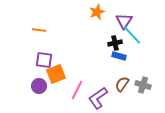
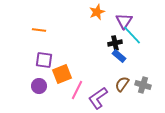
blue rectangle: rotated 24 degrees clockwise
orange square: moved 6 px right
